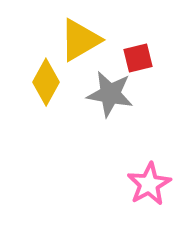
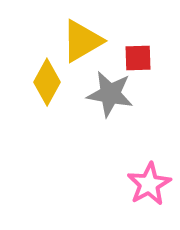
yellow triangle: moved 2 px right, 1 px down
red square: rotated 12 degrees clockwise
yellow diamond: moved 1 px right
